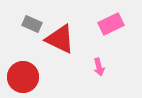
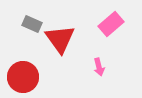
pink rectangle: rotated 15 degrees counterclockwise
red triangle: rotated 28 degrees clockwise
